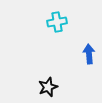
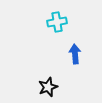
blue arrow: moved 14 px left
